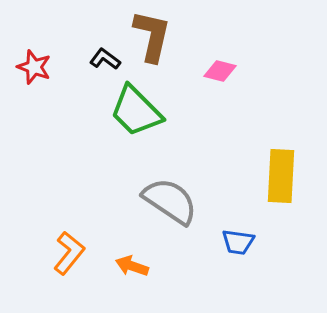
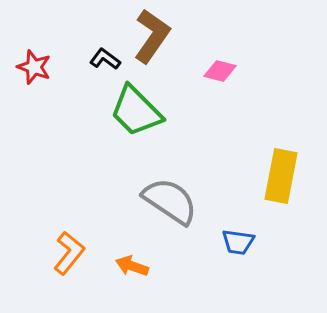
brown L-shape: rotated 22 degrees clockwise
yellow rectangle: rotated 8 degrees clockwise
